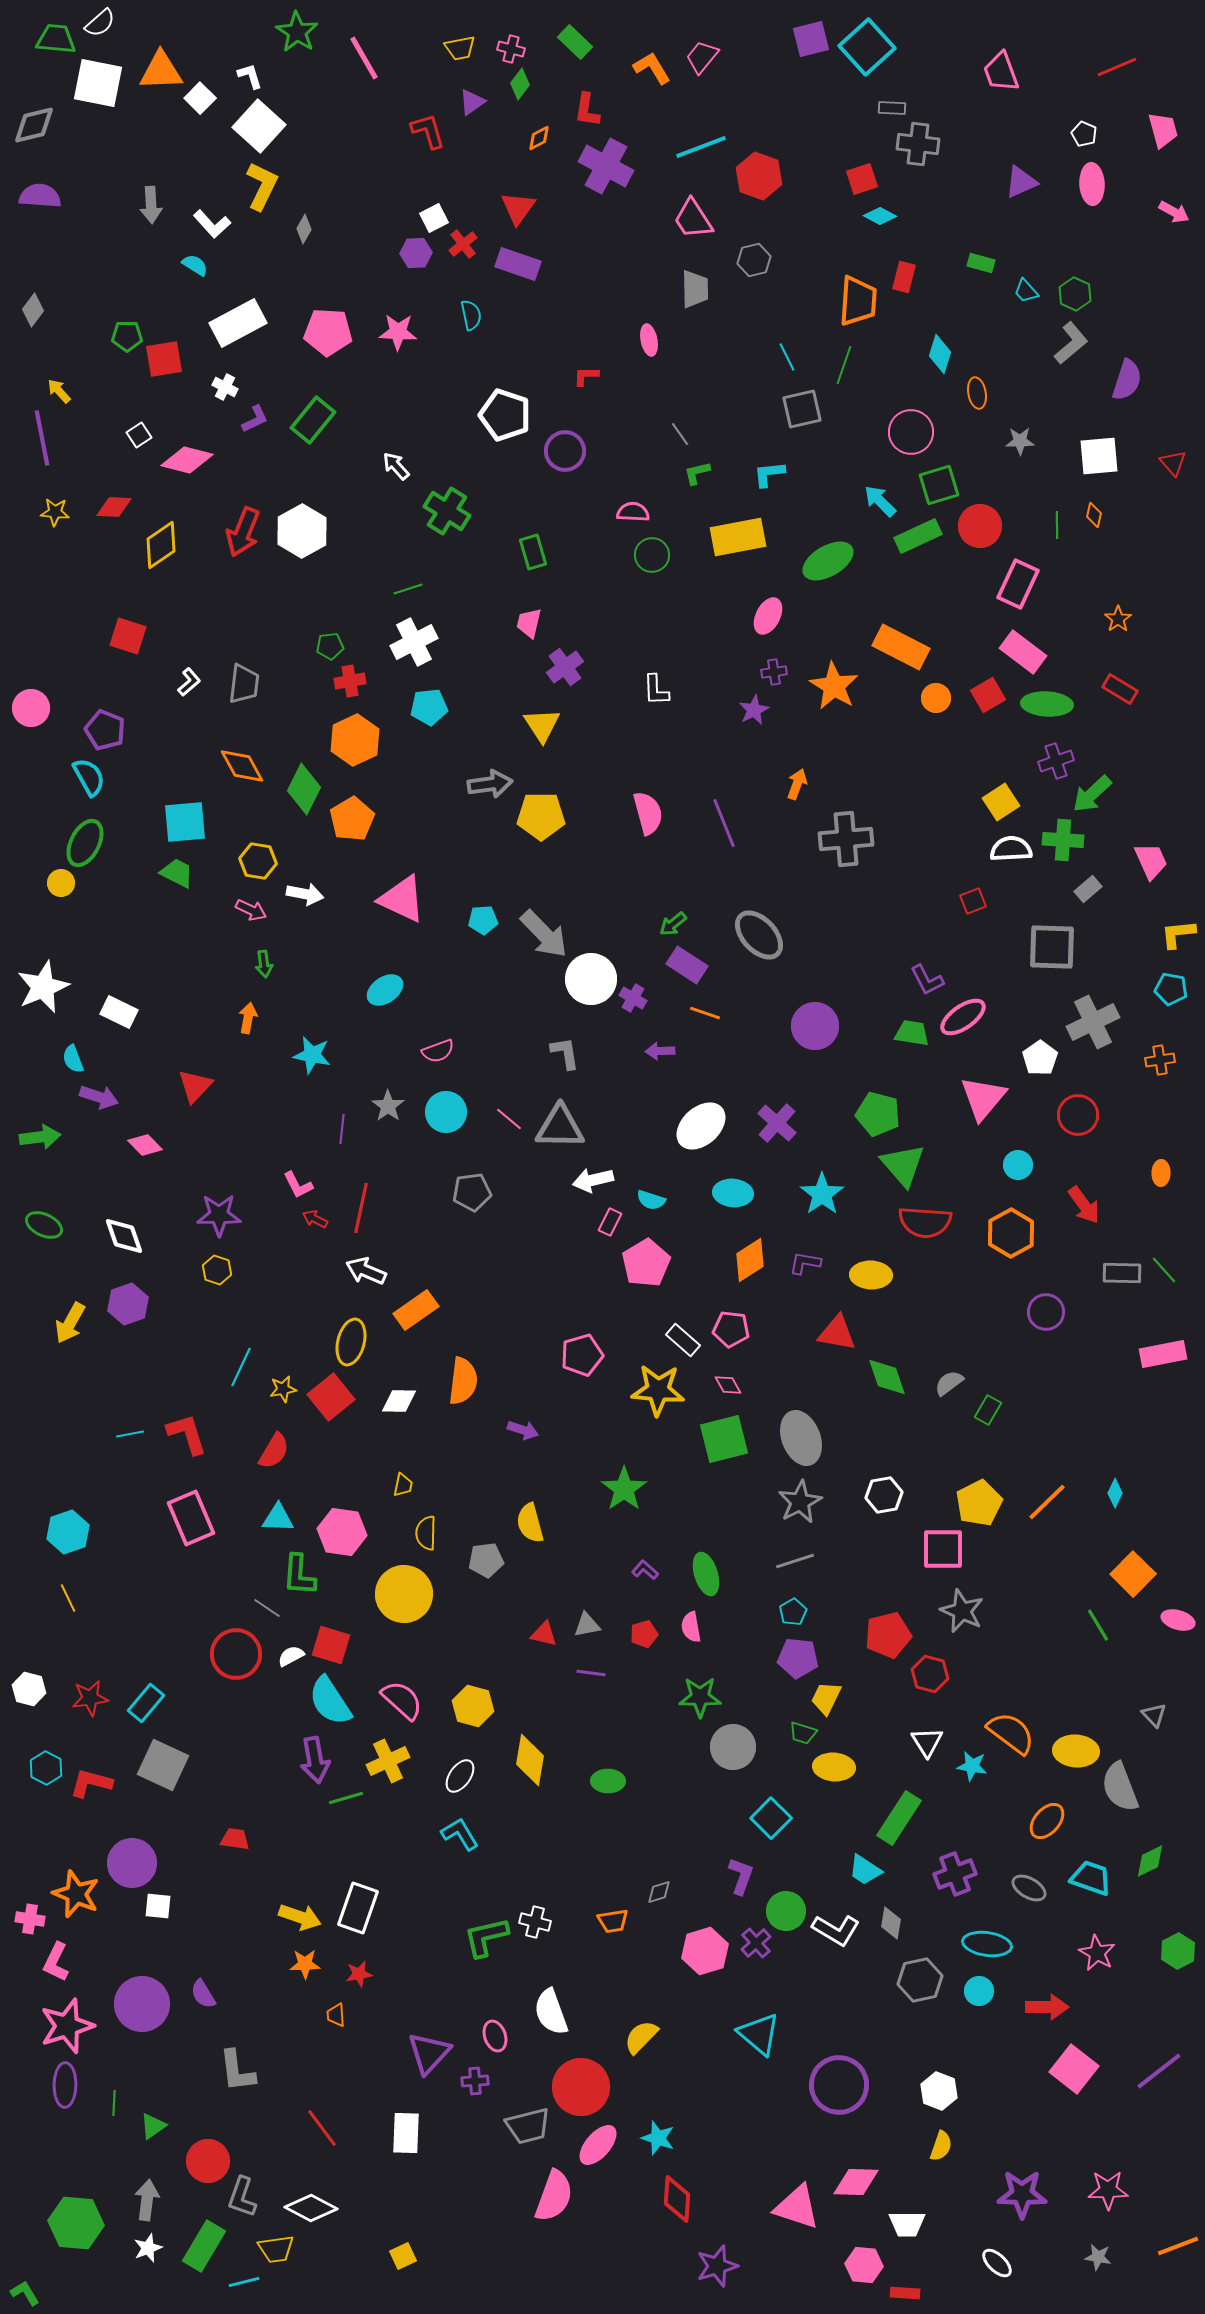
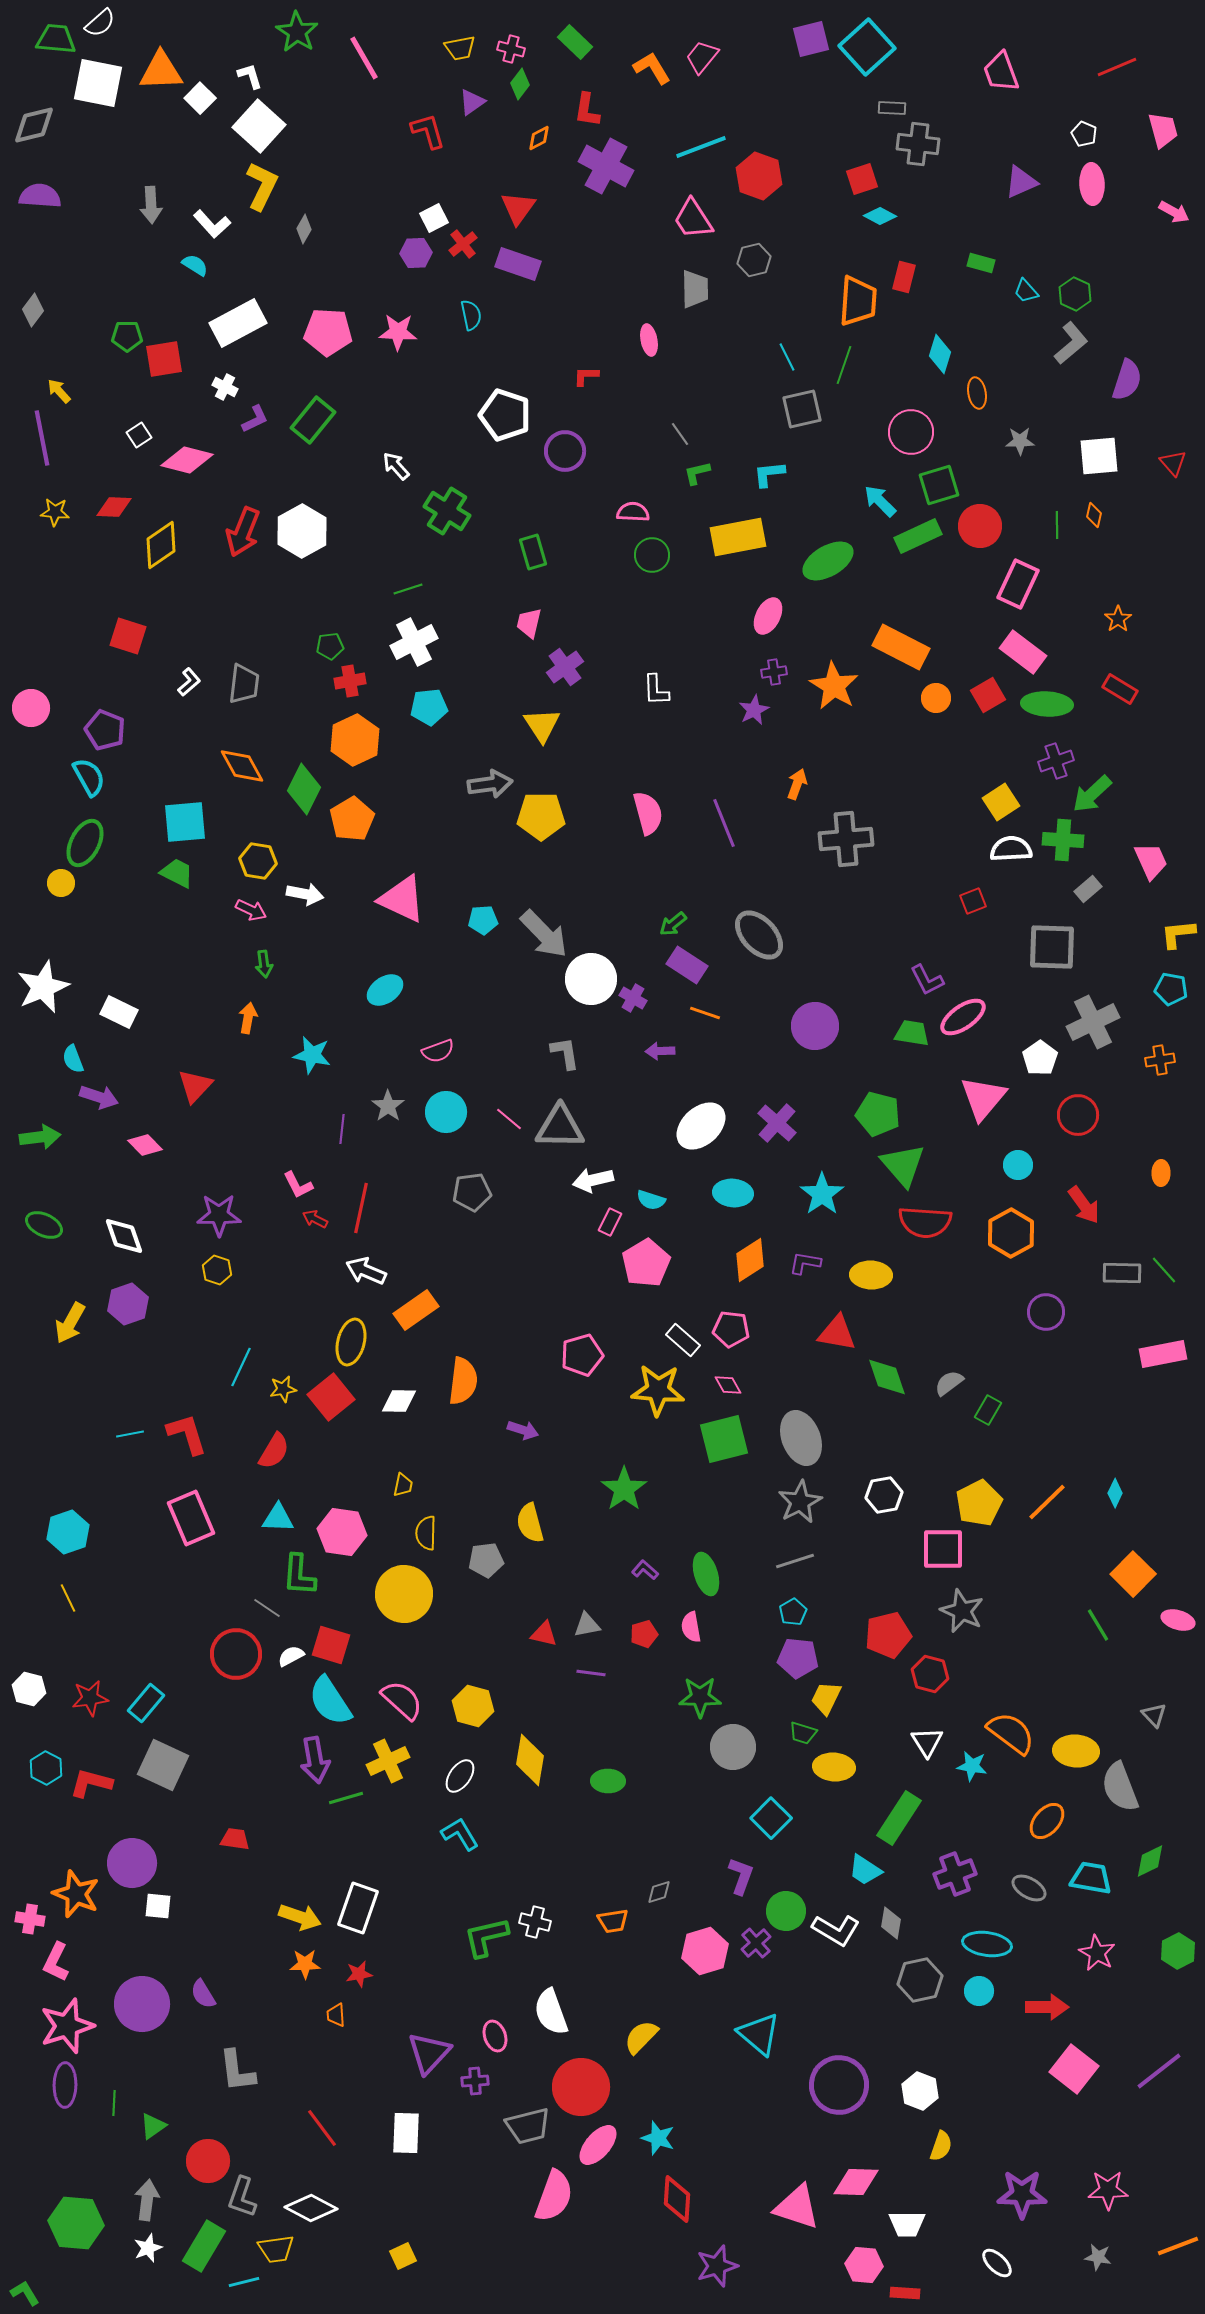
cyan trapezoid at (1091, 1878): rotated 9 degrees counterclockwise
white hexagon at (939, 2091): moved 19 px left
